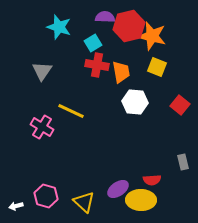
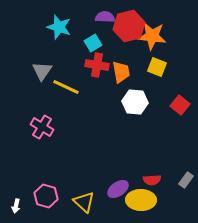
orange star: rotated 8 degrees counterclockwise
yellow line: moved 5 px left, 24 px up
gray rectangle: moved 3 px right, 18 px down; rotated 49 degrees clockwise
white arrow: rotated 64 degrees counterclockwise
